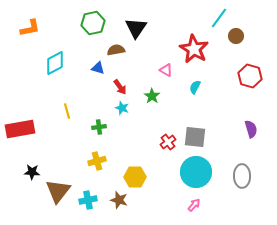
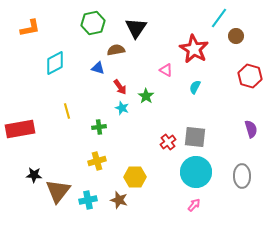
green star: moved 6 px left
black star: moved 2 px right, 3 px down
